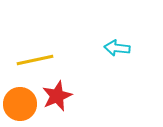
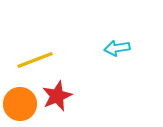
cyan arrow: rotated 15 degrees counterclockwise
yellow line: rotated 9 degrees counterclockwise
